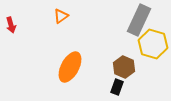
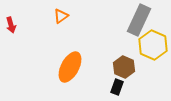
yellow hexagon: moved 1 px down; rotated 8 degrees clockwise
